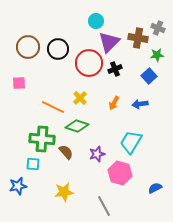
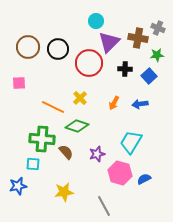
black cross: moved 10 px right; rotated 24 degrees clockwise
blue semicircle: moved 11 px left, 9 px up
